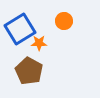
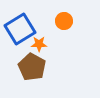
orange star: moved 1 px down
brown pentagon: moved 3 px right, 4 px up
